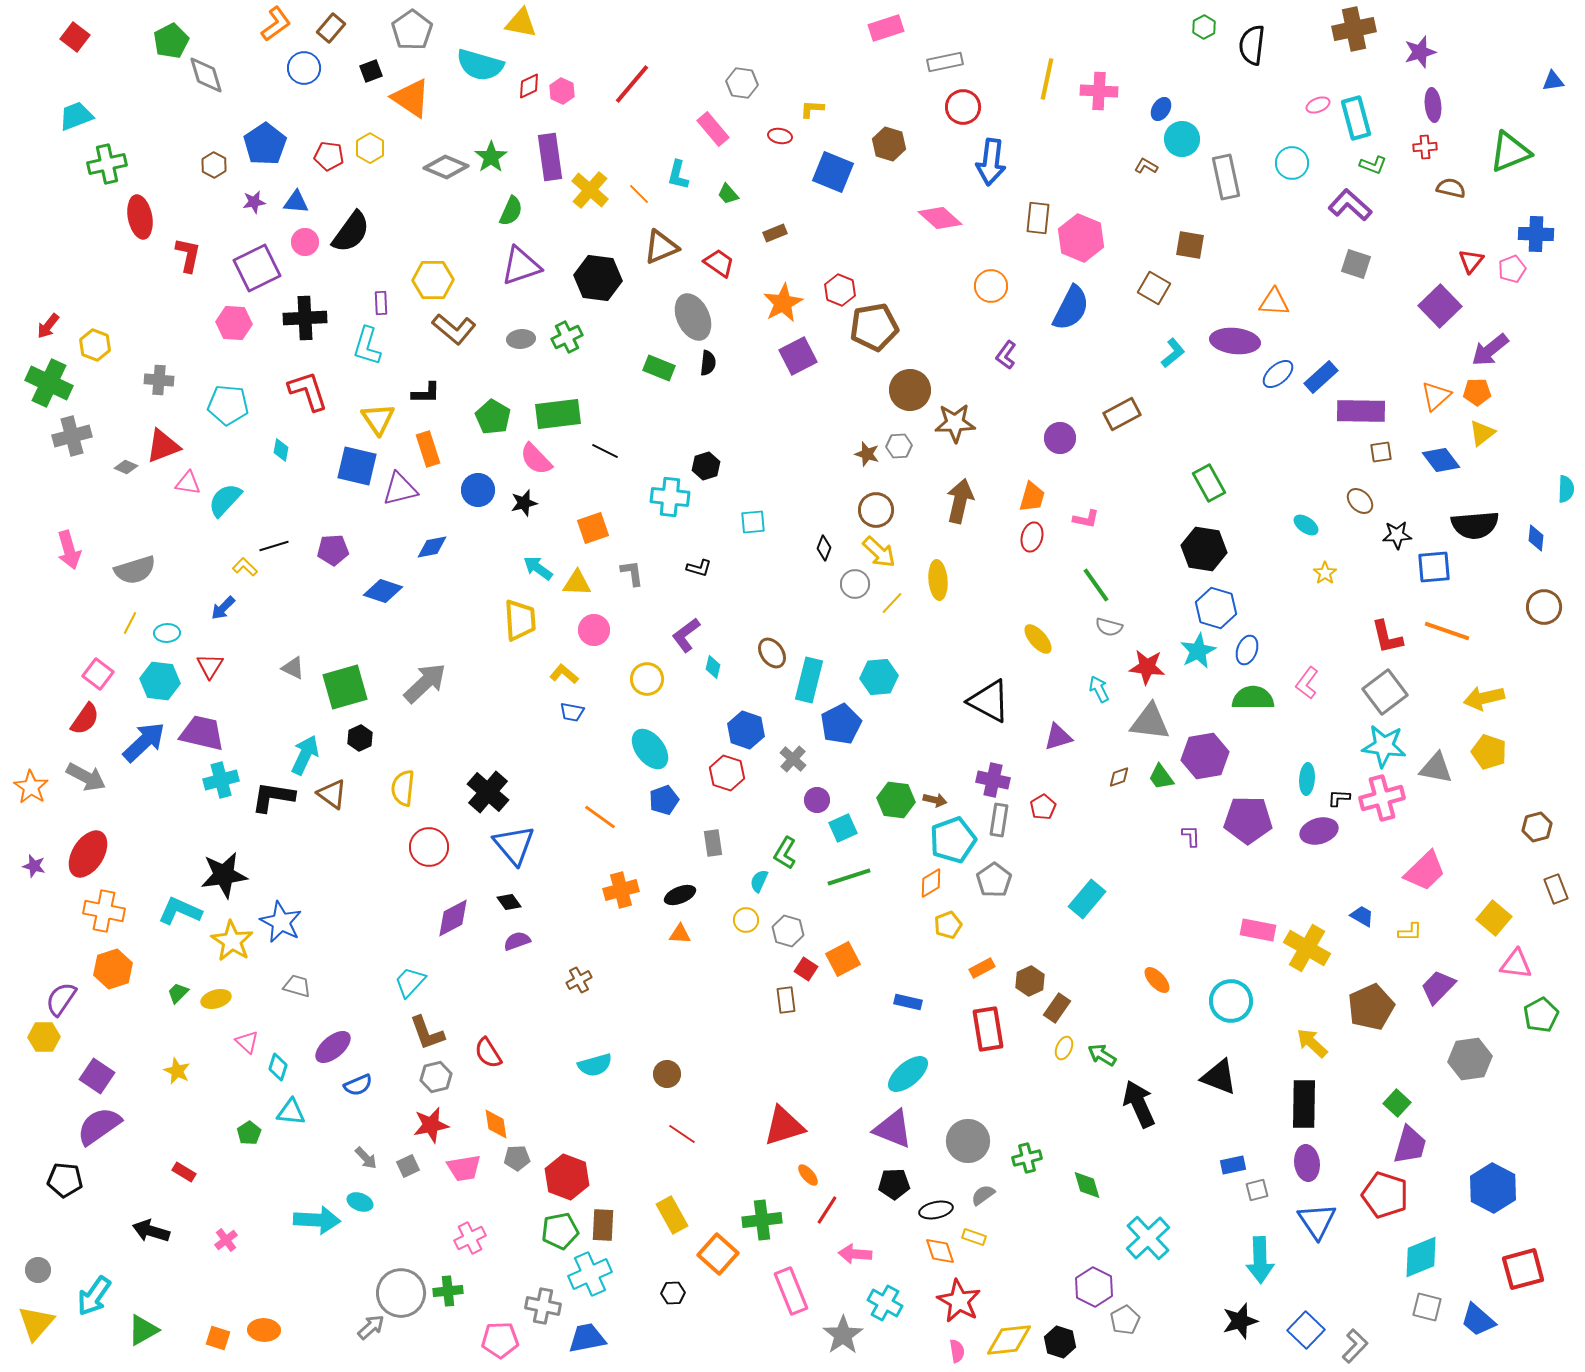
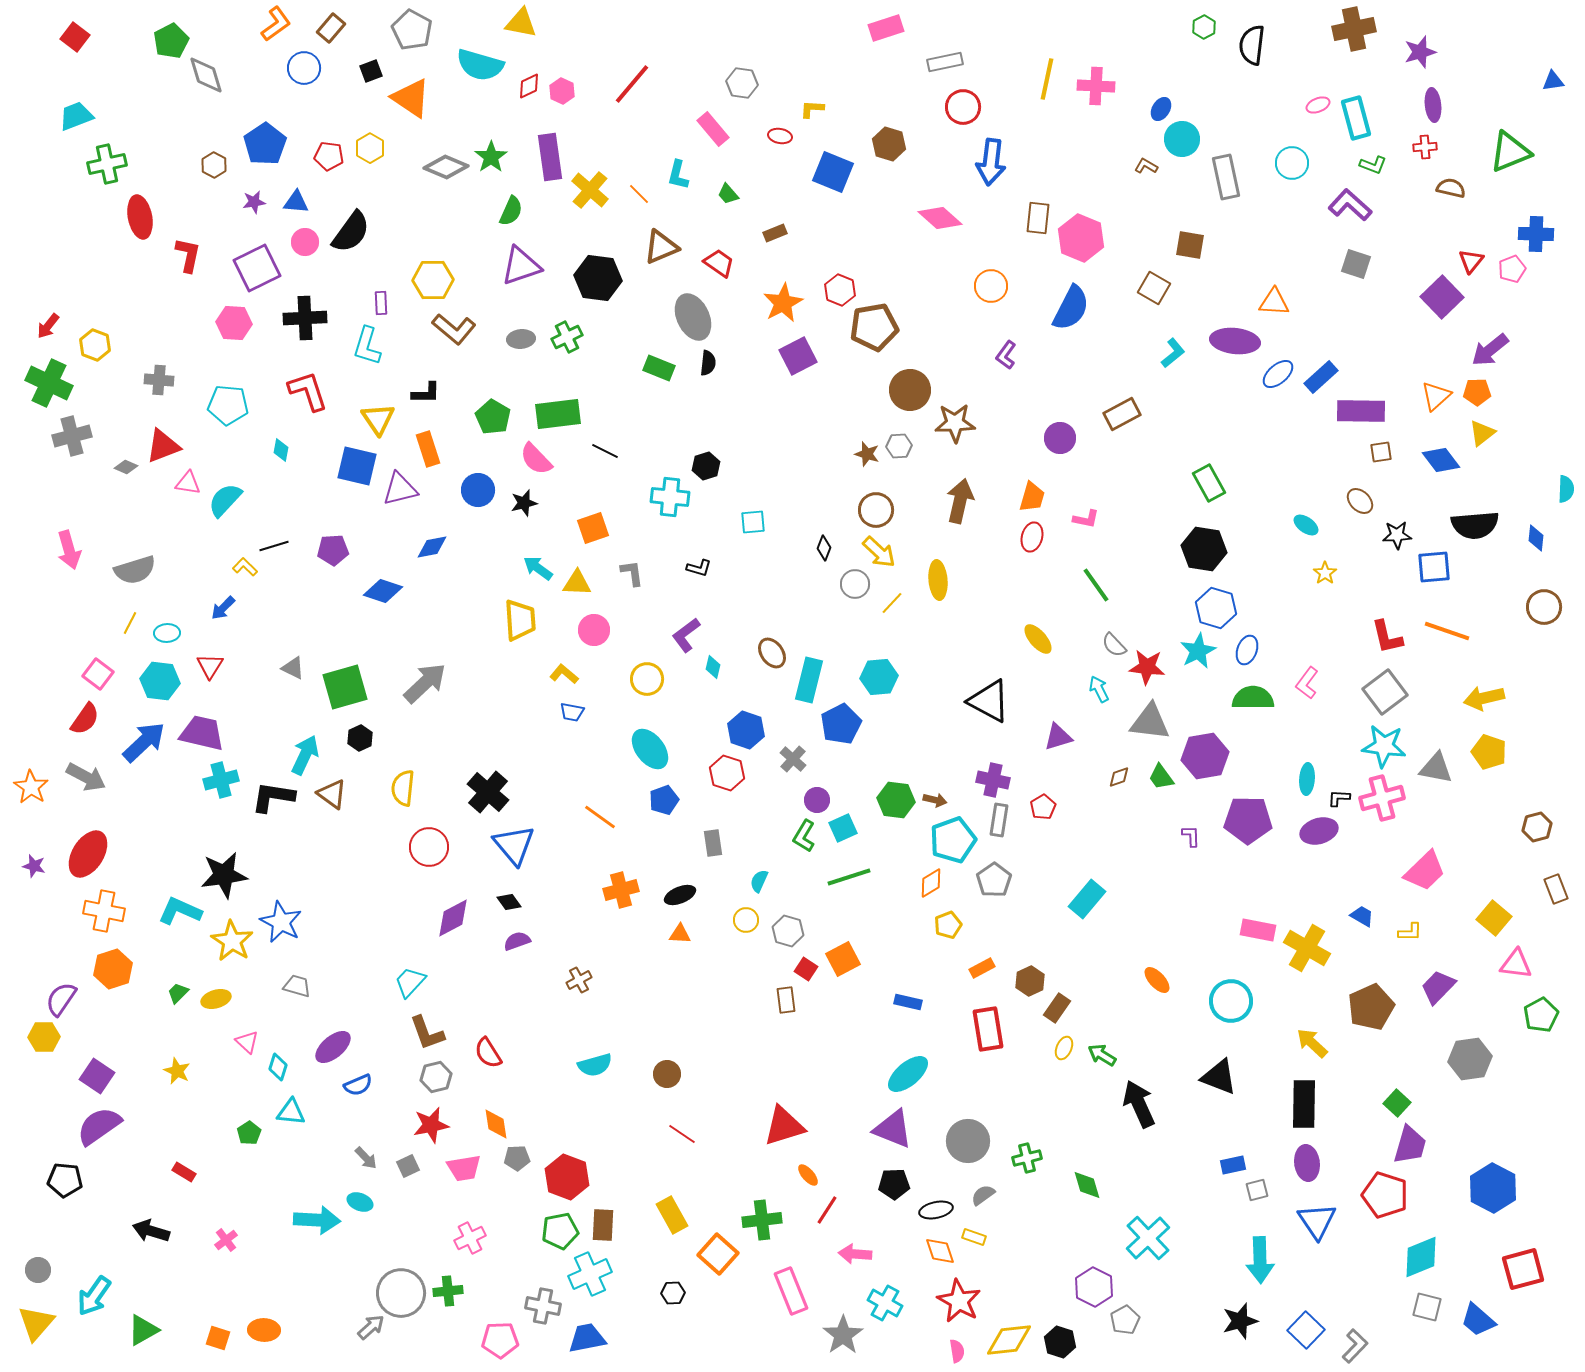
gray pentagon at (412, 30): rotated 9 degrees counterclockwise
pink cross at (1099, 91): moved 3 px left, 5 px up
purple square at (1440, 306): moved 2 px right, 9 px up
gray semicircle at (1109, 627): moved 5 px right, 18 px down; rotated 32 degrees clockwise
green L-shape at (785, 853): moved 19 px right, 17 px up
